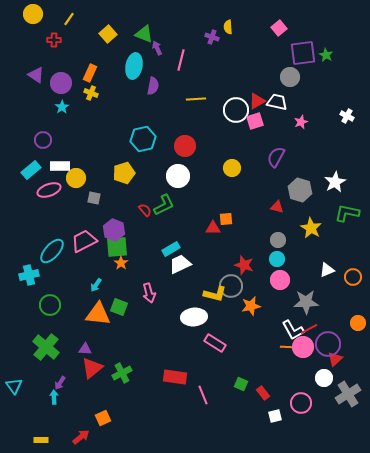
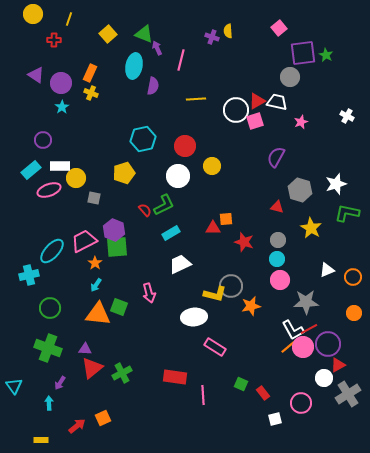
yellow line at (69, 19): rotated 16 degrees counterclockwise
yellow semicircle at (228, 27): moved 4 px down
yellow circle at (232, 168): moved 20 px left, 2 px up
white star at (335, 182): moved 1 px right, 2 px down; rotated 10 degrees clockwise
cyan rectangle at (171, 249): moved 16 px up
orange star at (121, 263): moved 26 px left
red star at (244, 265): moved 23 px up
green circle at (50, 305): moved 3 px down
orange circle at (358, 323): moved 4 px left, 10 px up
pink rectangle at (215, 343): moved 4 px down
green cross at (46, 347): moved 2 px right, 1 px down; rotated 20 degrees counterclockwise
orange line at (288, 347): rotated 42 degrees counterclockwise
red triangle at (335, 359): moved 3 px right, 6 px down; rotated 14 degrees clockwise
pink line at (203, 395): rotated 18 degrees clockwise
cyan arrow at (54, 397): moved 5 px left, 6 px down
white square at (275, 416): moved 3 px down
red arrow at (81, 437): moved 4 px left, 11 px up
